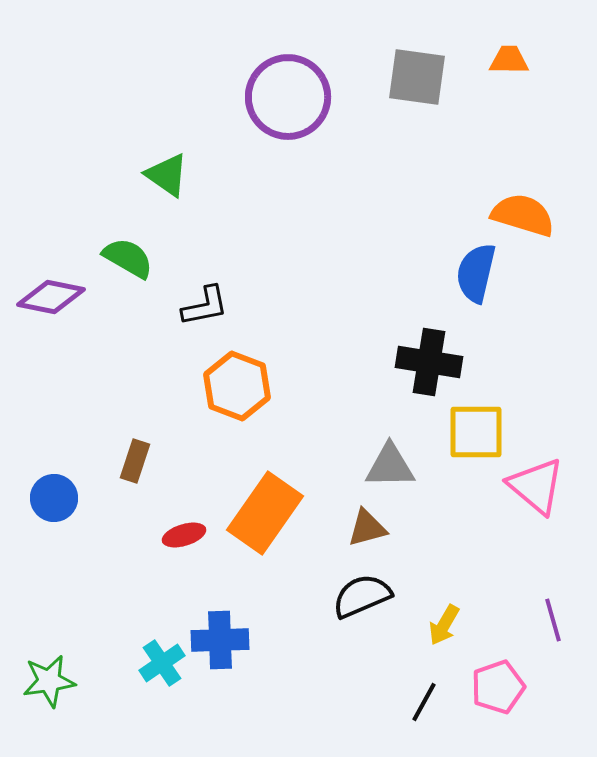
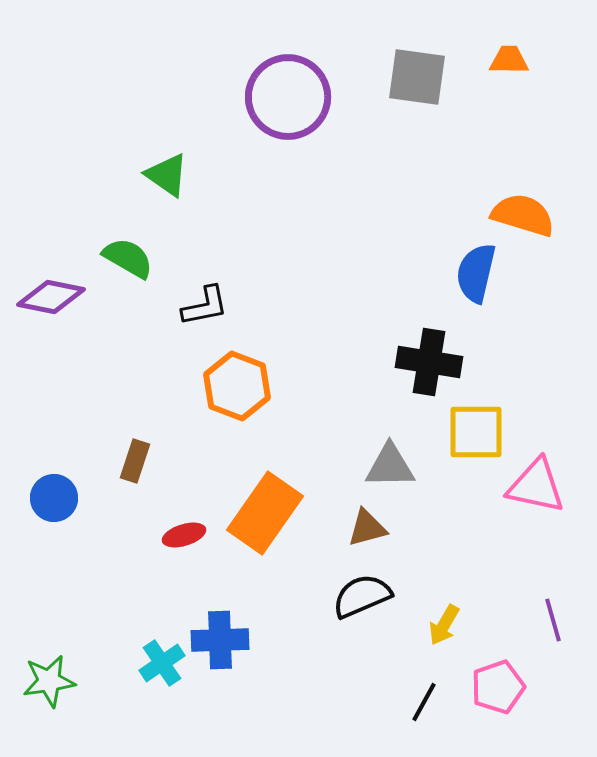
pink triangle: rotated 28 degrees counterclockwise
